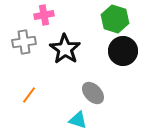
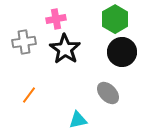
pink cross: moved 12 px right, 4 px down
green hexagon: rotated 12 degrees clockwise
black circle: moved 1 px left, 1 px down
gray ellipse: moved 15 px right
cyan triangle: rotated 30 degrees counterclockwise
